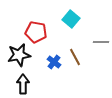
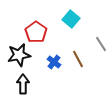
red pentagon: rotated 25 degrees clockwise
gray line: moved 2 px down; rotated 56 degrees clockwise
brown line: moved 3 px right, 2 px down
